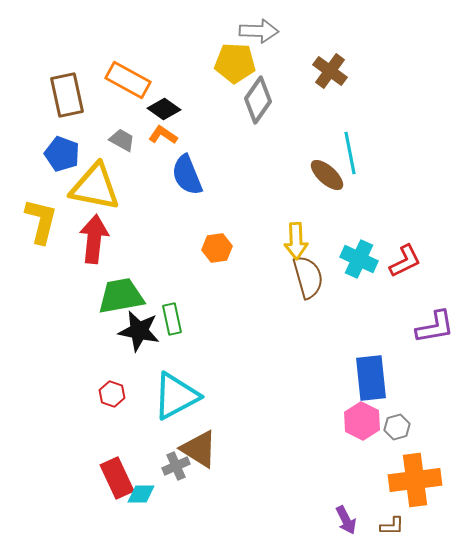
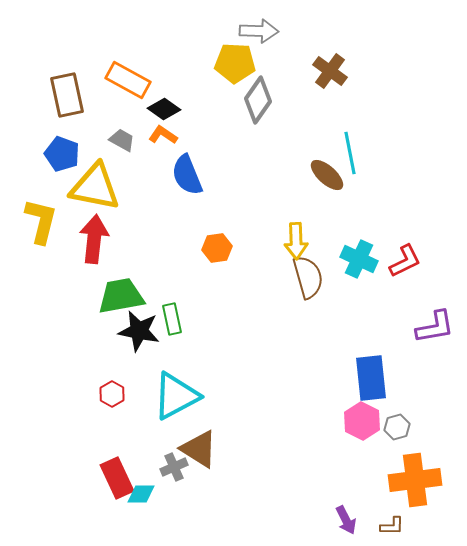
red hexagon: rotated 10 degrees clockwise
gray cross: moved 2 px left, 1 px down
